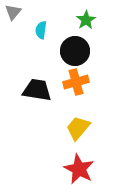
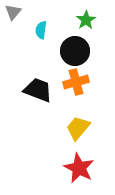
black trapezoid: moved 1 px right; rotated 12 degrees clockwise
red star: moved 1 px up
